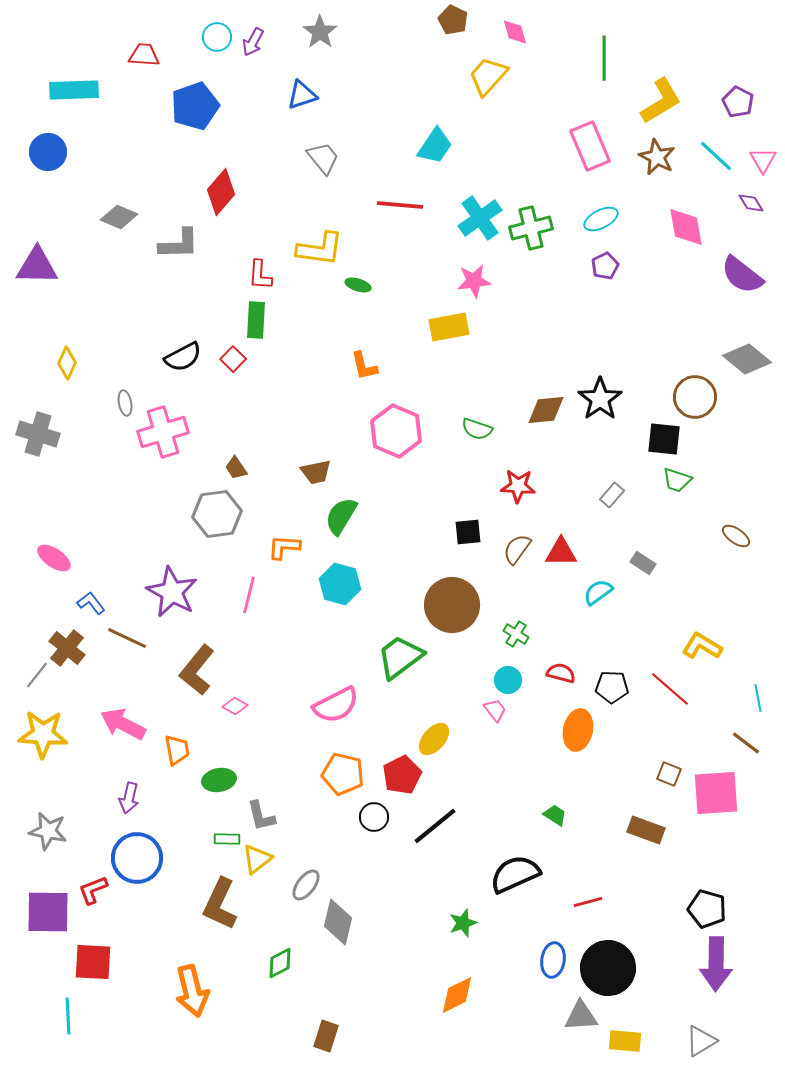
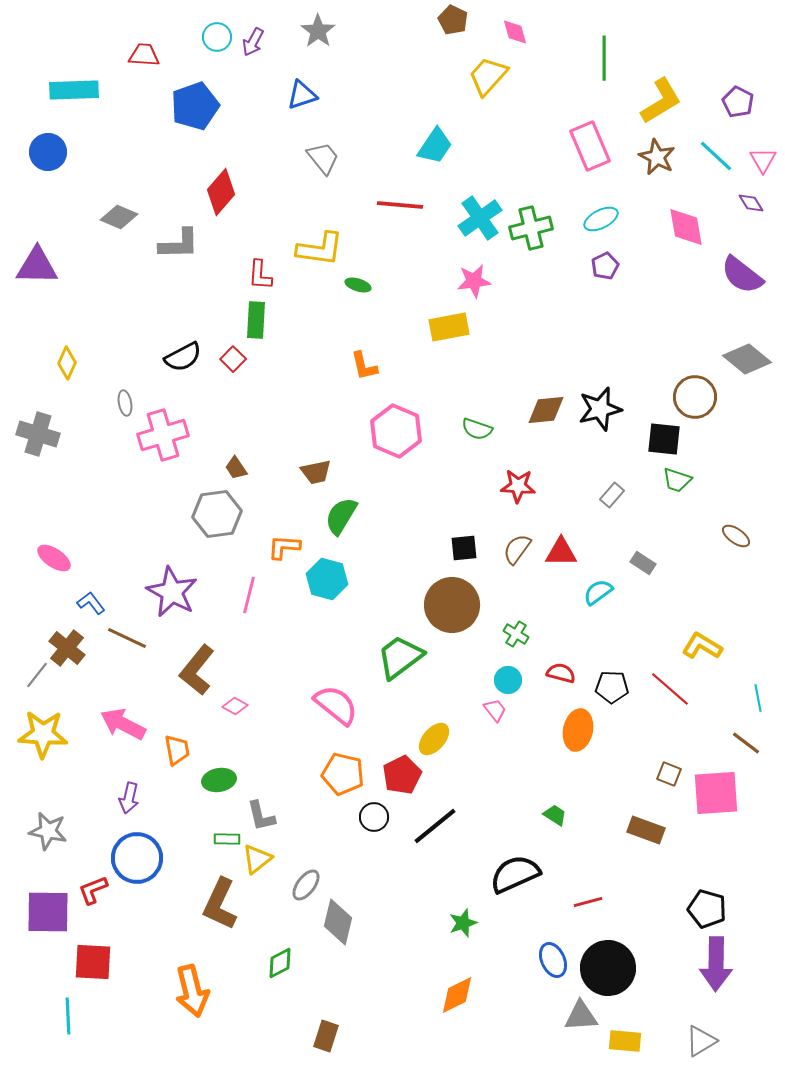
gray star at (320, 32): moved 2 px left, 1 px up
black star at (600, 399): moved 10 px down; rotated 21 degrees clockwise
pink cross at (163, 432): moved 3 px down
black square at (468, 532): moved 4 px left, 16 px down
cyan hexagon at (340, 584): moved 13 px left, 5 px up
pink semicircle at (336, 705): rotated 114 degrees counterclockwise
blue ellipse at (553, 960): rotated 32 degrees counterclockwise
